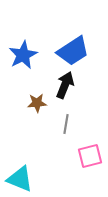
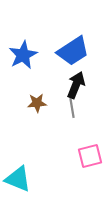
black arrow: moved 11 px right
gray line: moved 6 px right, 16 px up; rotated 18 degrees counterclockwise
cyan triangle: moved 2 px left
